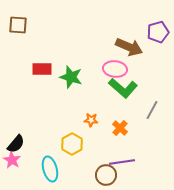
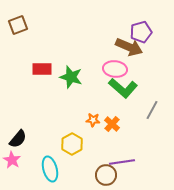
brown square: rotated 24 degrees counterclockwise
purple pentagon: moved 17 px left
orange star: moved 2 px right
orange cross: moved 8 px left, 4 px up
black semicircle: moved 2 px right, 5 px up
